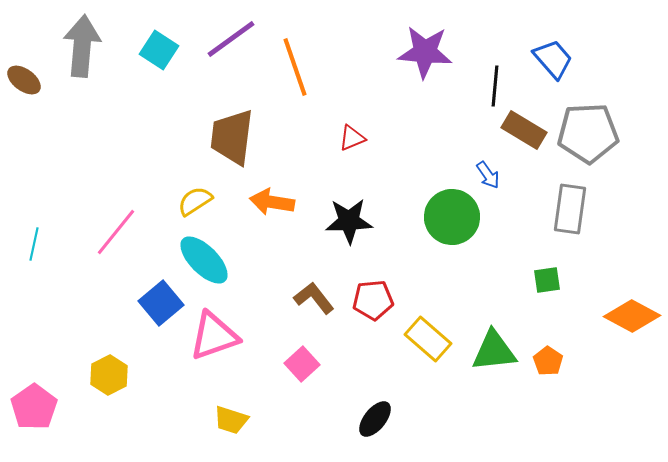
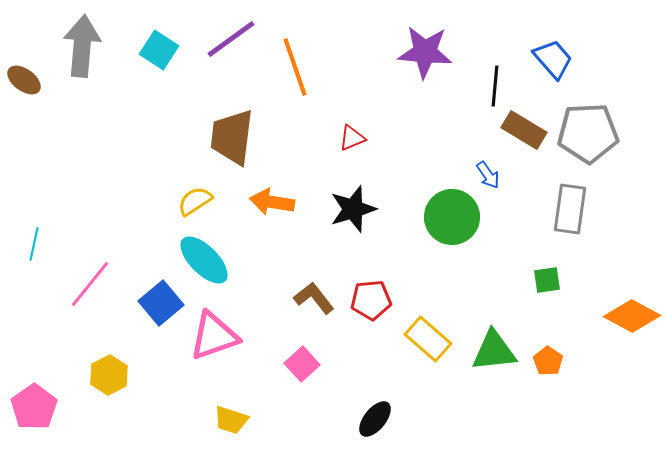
black star: moved 4 px right, 12 px up; rotated 15 degrees counterclockwise
pink line: moved 26 px left, 52 px down
red pentagon: moved 2 px left
